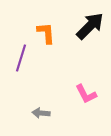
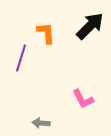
pink L-shape: moved 3 px left, 5 px down
gray arrow: moved 10 px down
